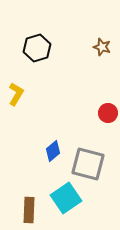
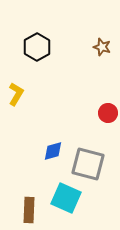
black hexagon: moved 1 px up; rotated 12 degrees counterclockwise
blue diamond: rotated 25 degrees clockwise
cyan square: rotated 32 degrees counterclockwise
